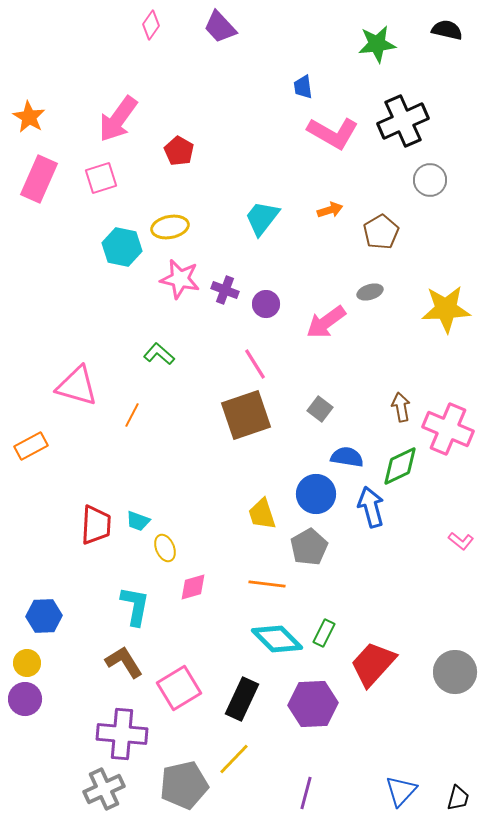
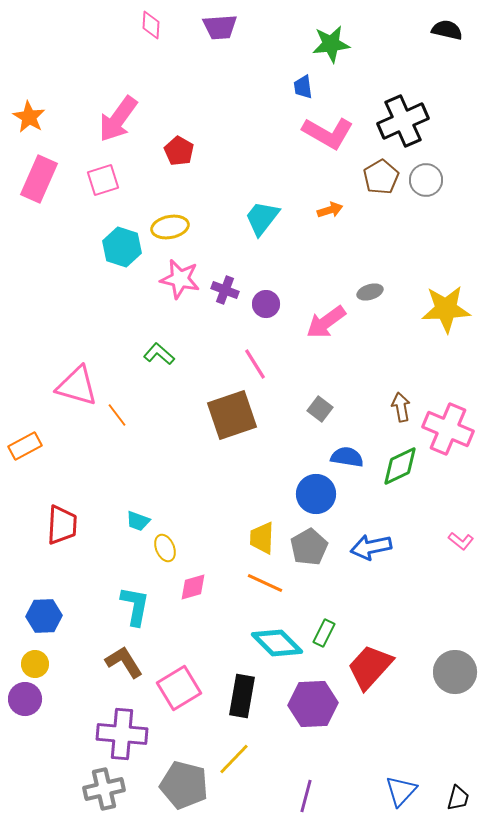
pink diamond at (151, 25): rotated 32 degrees counterclockwise
purple trapezoid at (220, 27): rotated 51 degrees counterclockwise
green star at (377, 44): moved 46 px left
pink L-shape at (333, 133): moved 5 px left
pink square at (101, 178): moved 2 px right, 2 px down
gray circle at (430, 180): moved 4 px left
brown pentagon at (381, 232): moved 55 px up
cyan hexagon at (122, 247): rotated 6 degrees clockwise
orange line at (132, 415): moved 15 px left; rotated 65 degrees counterclockwise
brown square at (246, 415): moved 14 px left
orange rectangle at (31, 446): moved 6 px left
blue arrow at (371, 507): moved 40 px down; rotated 87 degrees counterclockwise
yellow trapezoid at (262, 514): moved 24 px down; rotated 20 degrees clockwise
red trapezoid at (96, 525): moved 34 px left
orange line at (267, 584): moved 2 px left, 1 px up; rotated 18 degrees clockwise
cyan diamond at (277, 639): moved 4 px down
yellow circle at (27, 663): moved 8 px right, 1 px down
red trapezoid at (373, 664): moved 3 px left, 3 px down
black rectangle at (242, 699): moved 3 px up; rotated 15 degrees counterclockwise
gray pentagon at (184, 785): rotated 27 degrees clockwise
gray cross at (104, 789): rotated 12 degrees clockwise
purple line at (306, 793): moved 3 px down
